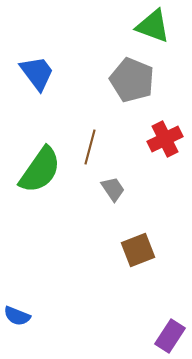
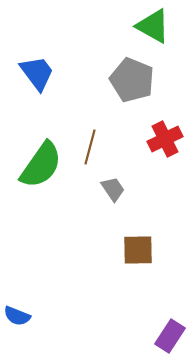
green triangle: rotated 9 degrees clockwise
green semicircle: moved 1 px right, 5 px up
brown square: rotated 20 degrees clockwise
